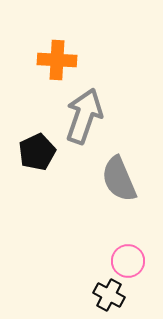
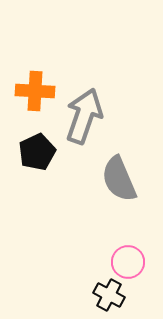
orange cross: moved 22 px left, 31 px down
pink circle: moved 1 px down
